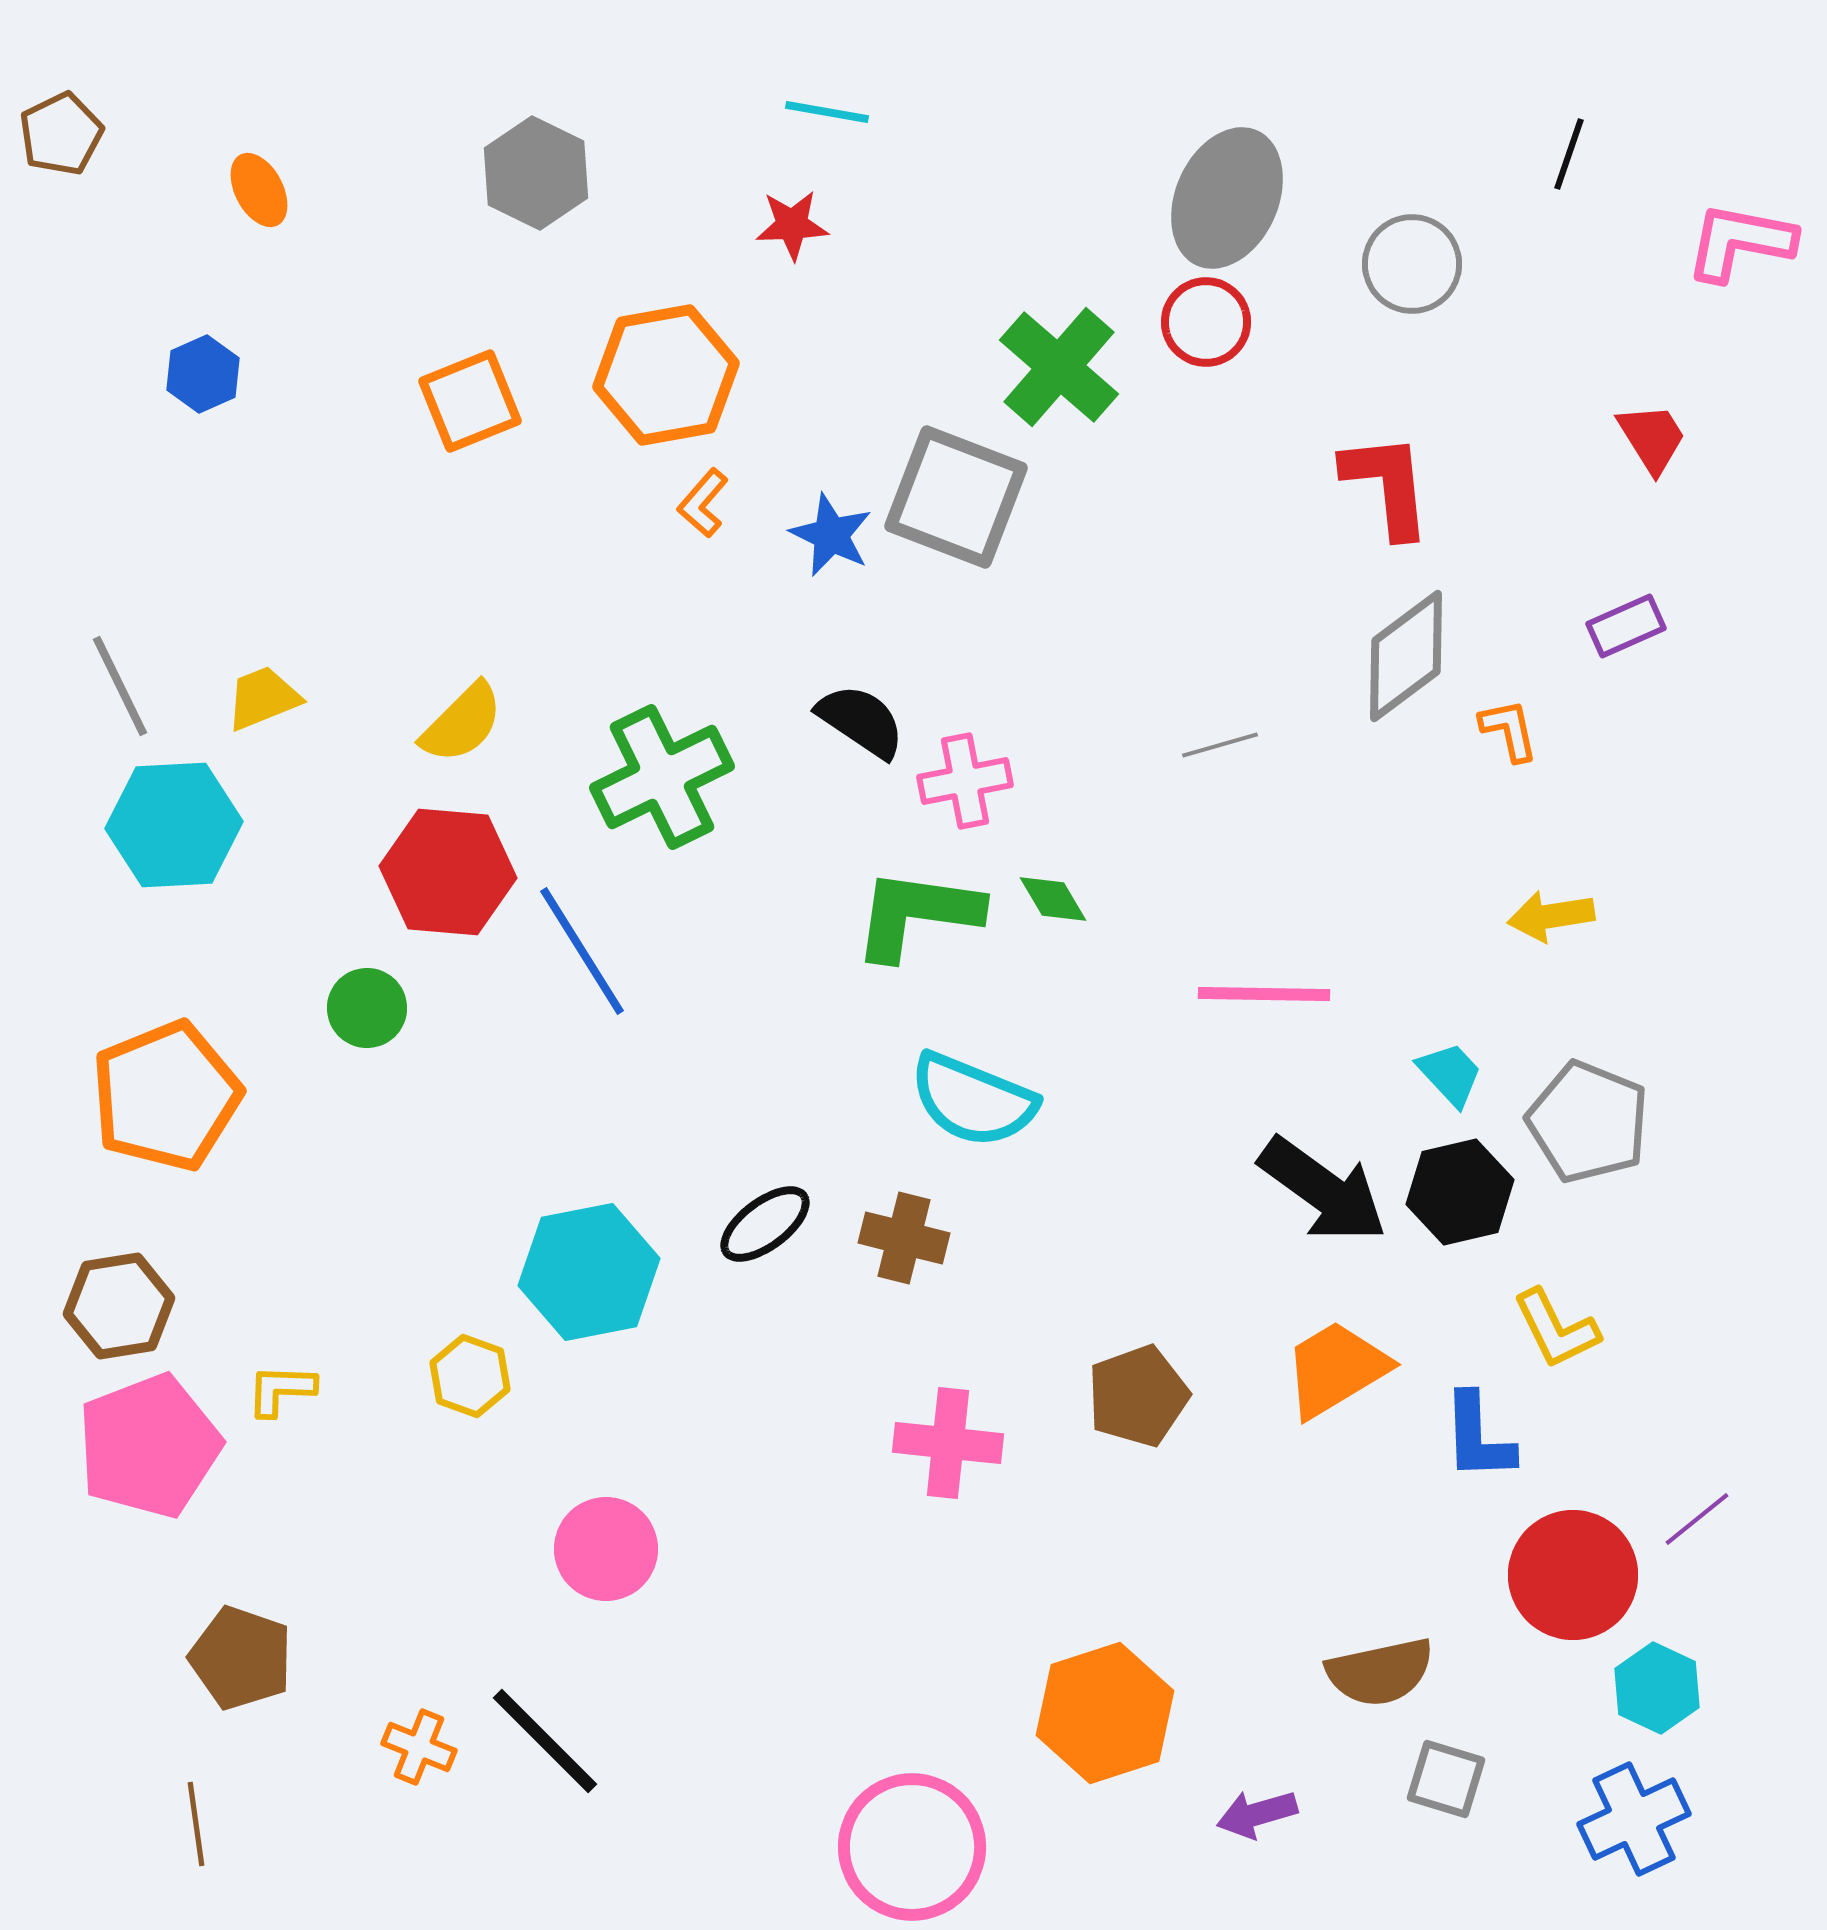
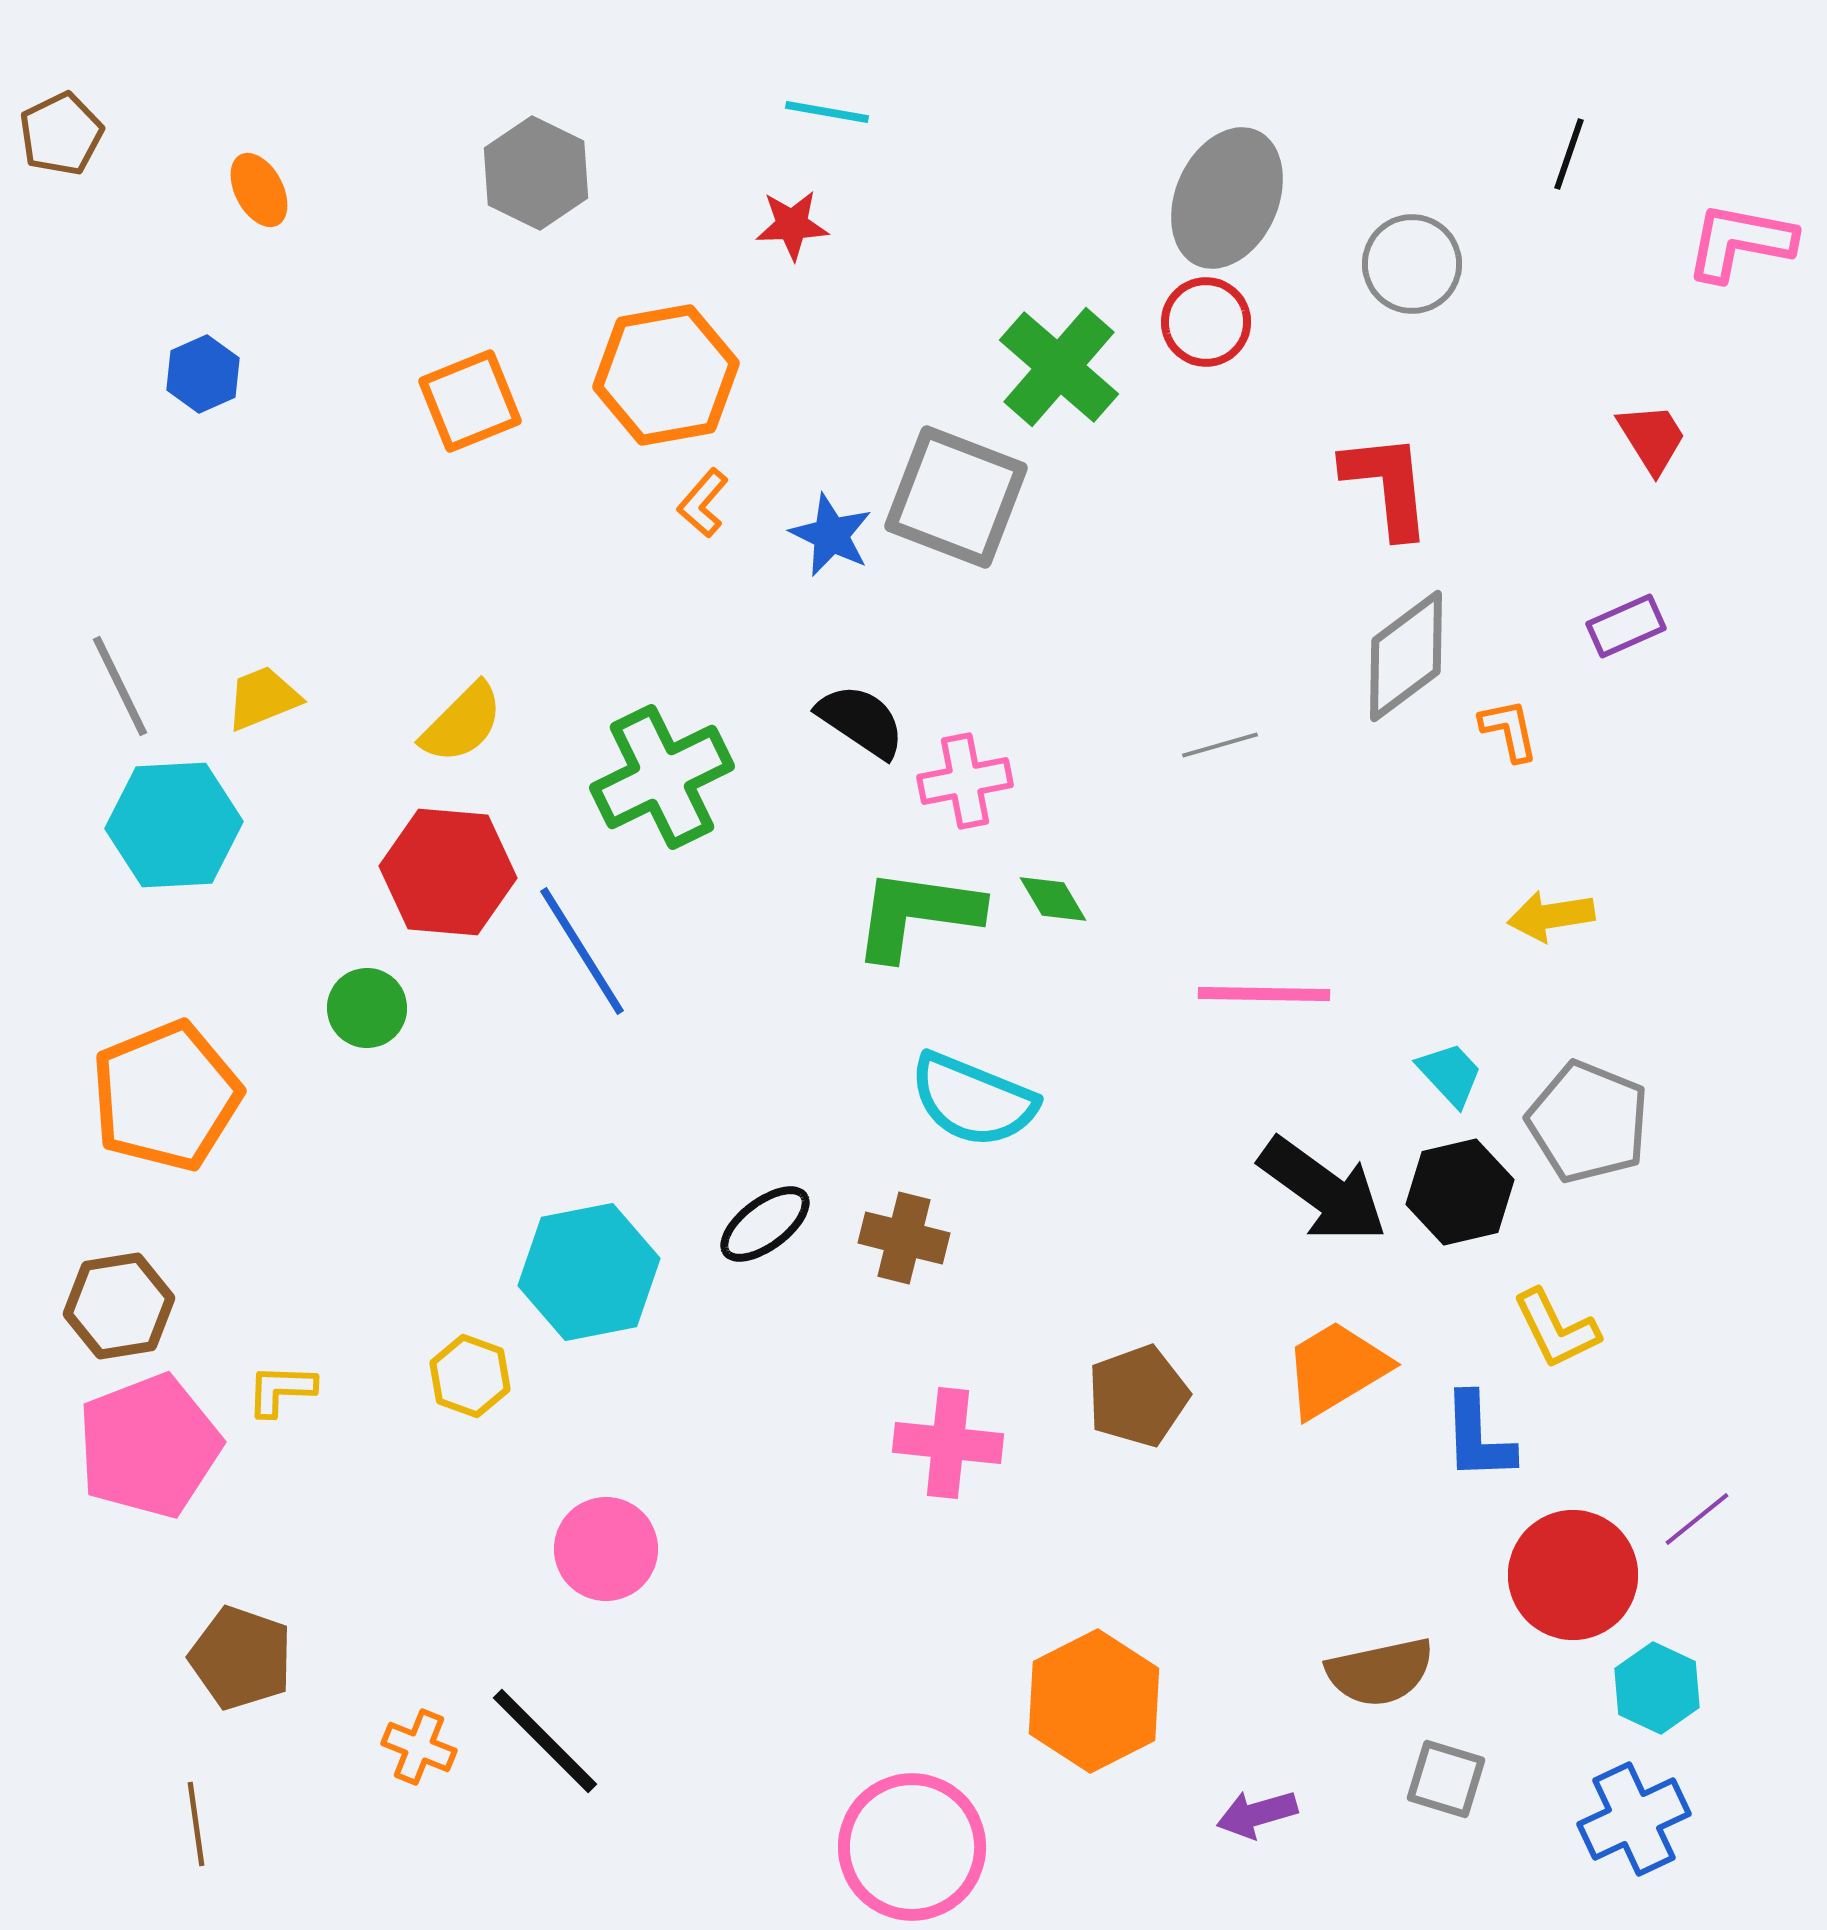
orange hexagon at (1105, 1713): moved 11 px left, 12 px up; rotated 9 degrees counterclockwise
